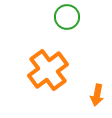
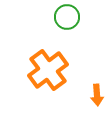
orange arrow: rotated 15 degrees counterclockwise
